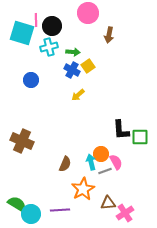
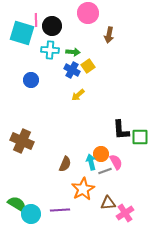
cyan cross: moved 1 px right, 3 px down; rotated 18 degrees clockwise
